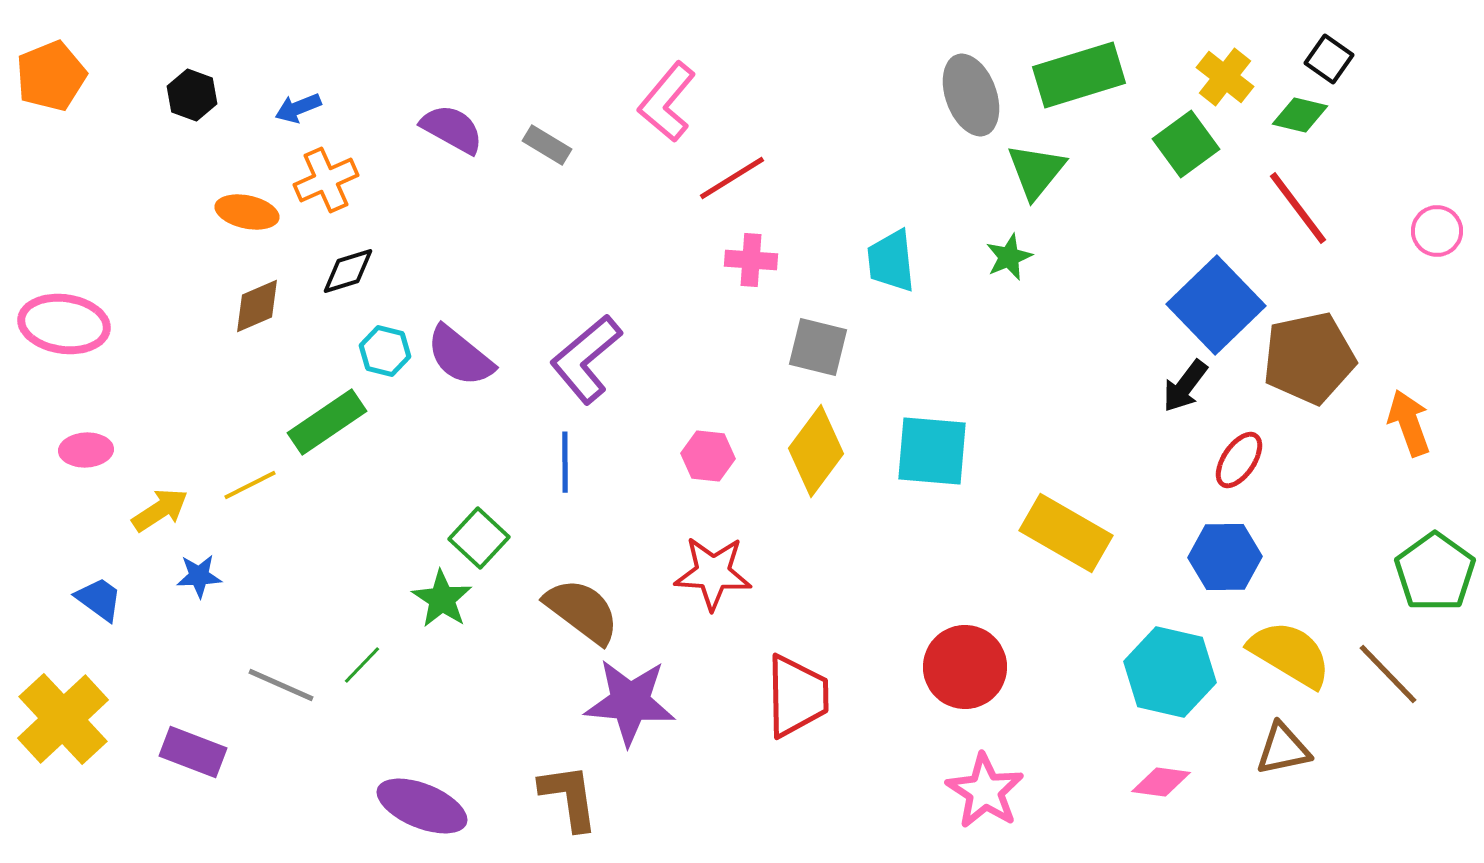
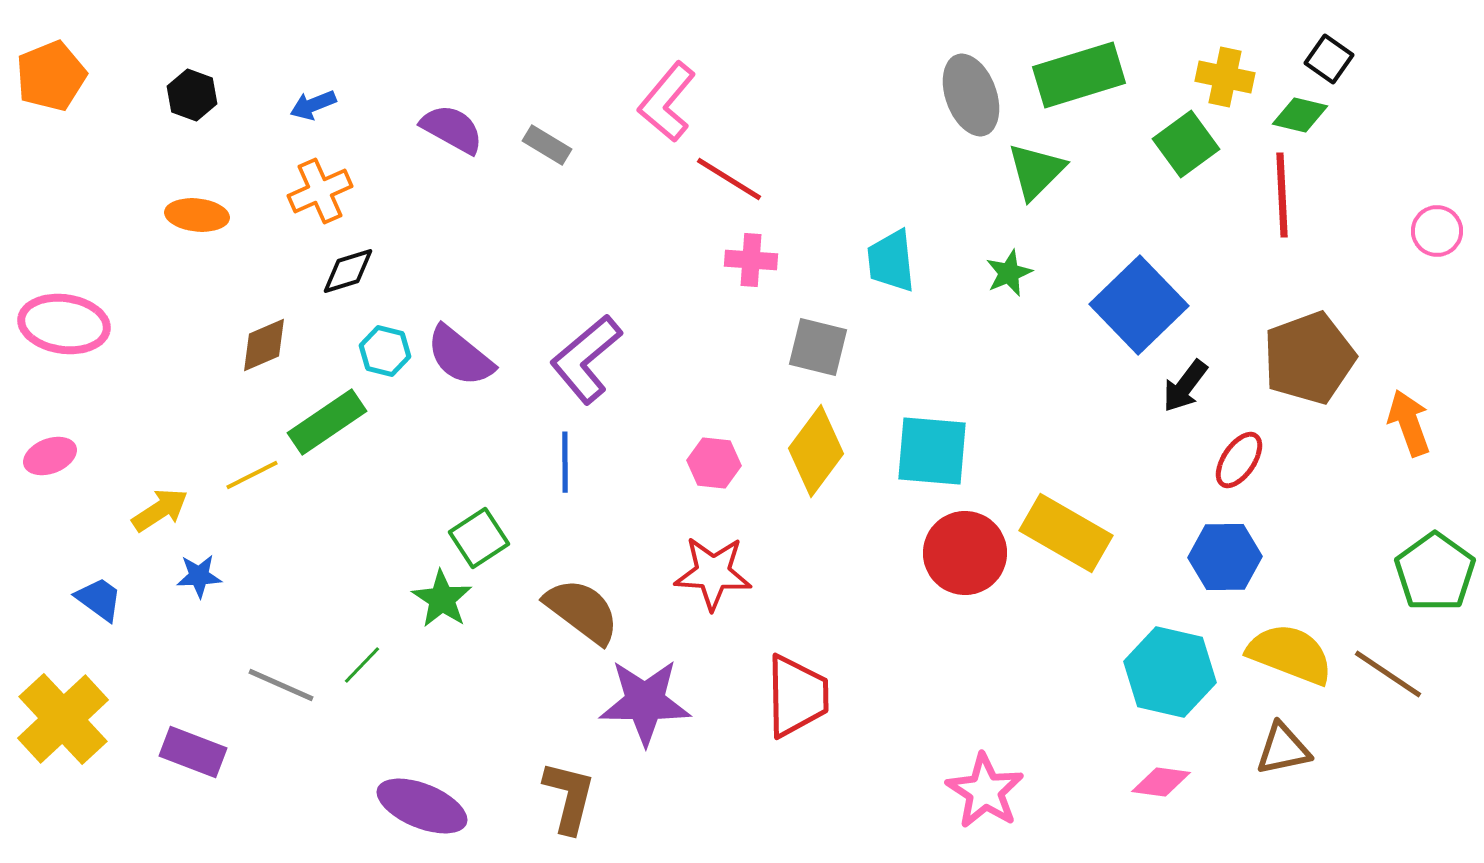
yellow cross at (1225, 77): rotated 26 degrees counterclockwise
blue arrow at (298, 108): moved 15 px right, 3 px up
green triangle at (1036, 171): rotated 6 degrees clockwise
red line at (732, 178): moved 3 px left, 1 px down; rotated 64 degrees clockwise
orange cross at (326, 180): moved 6 px left, 11 px down
red line at (1298, 208): moved 16 px left, 13 px up; rotated 34 degrees clockwise
orange ellipse at (247, 212): moved 50 px left, 3 px down; rotated 6 degrees counterclockwise
green star at (1009, 257): moved 16 px down
blue square at (1216, 305): moved 77 px left
brown diamond at (257, 306): moved 7 px right, 39 px down
brown pentagon at (1309, 358): rotated 8 degrees counterclockwise
pink ellipse at (86, 450): moved 36 px left, 6 px down; rotated 18 degrees counterclockwise
pink hexagon at (708, 456): moved 6 px right, 7 px down
yellow line at (250, 485): moved 2 px right, 10 px up
green square at (479, 538): rotated 14 degrees clockwise
yellow semicircle at (1290, 654): rotated 10 degrees counterclockwise
red circle at (965, 667): moved 114 px up
brown line at (1388, 674): rotated 12 degrees counterclockwise
purple star at (630, 702): moved 15 px right; rotated 4 degrees counterclockwise
brown L-shape at (569, 797): rotated 22 degrees clockwise
